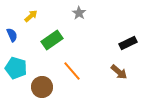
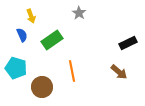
yellow arrow: rotated 112 degrees clockwise
blue semicircle: moved 10 px right
orange line: rotated 30 degrees clockwise
